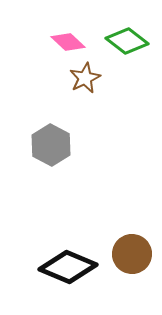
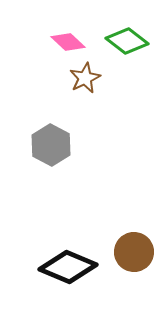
brown circle: moved 2 px right, 2 px up
